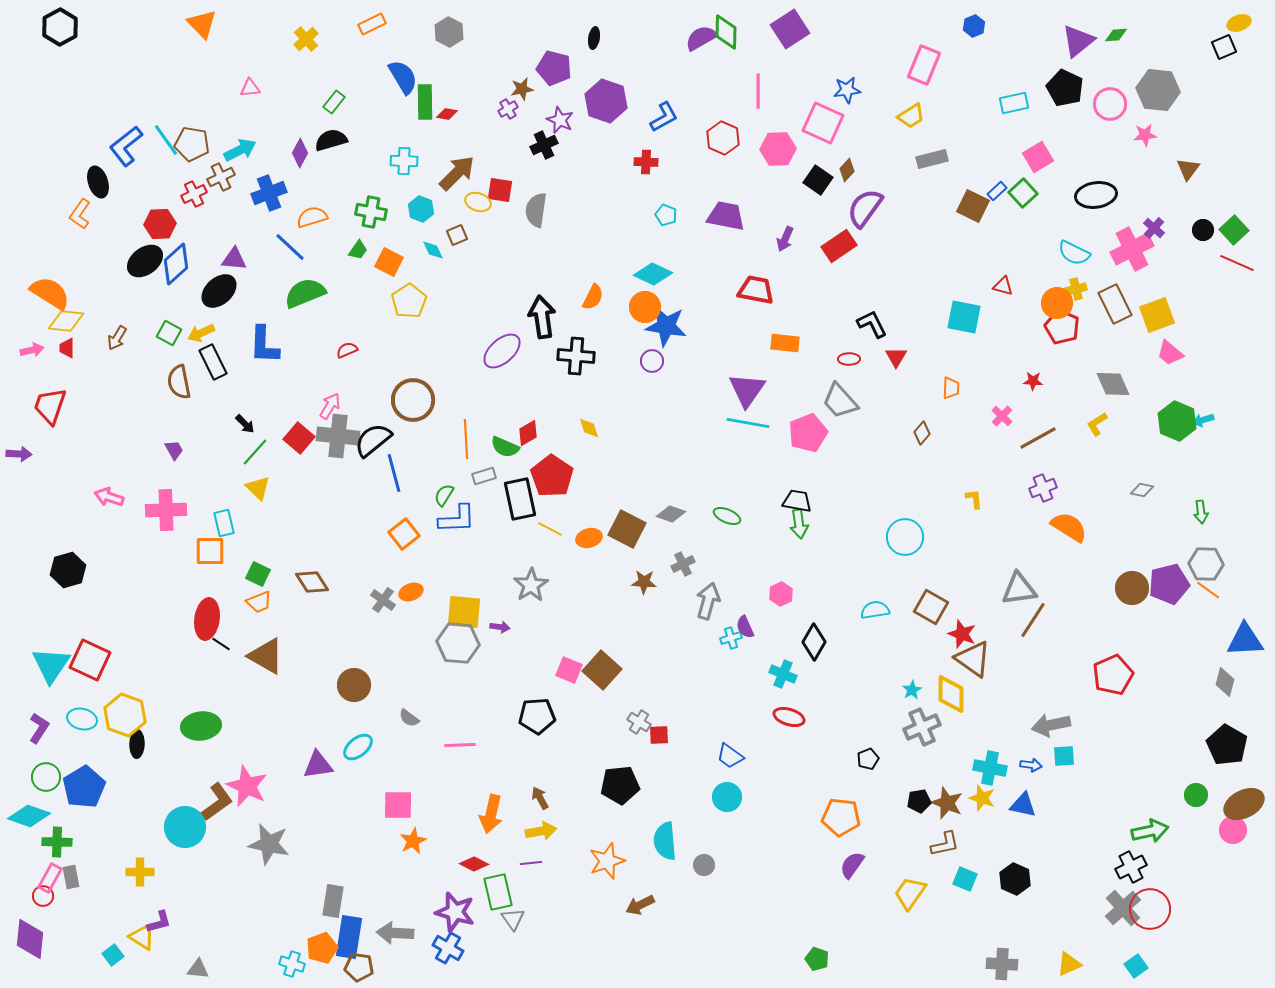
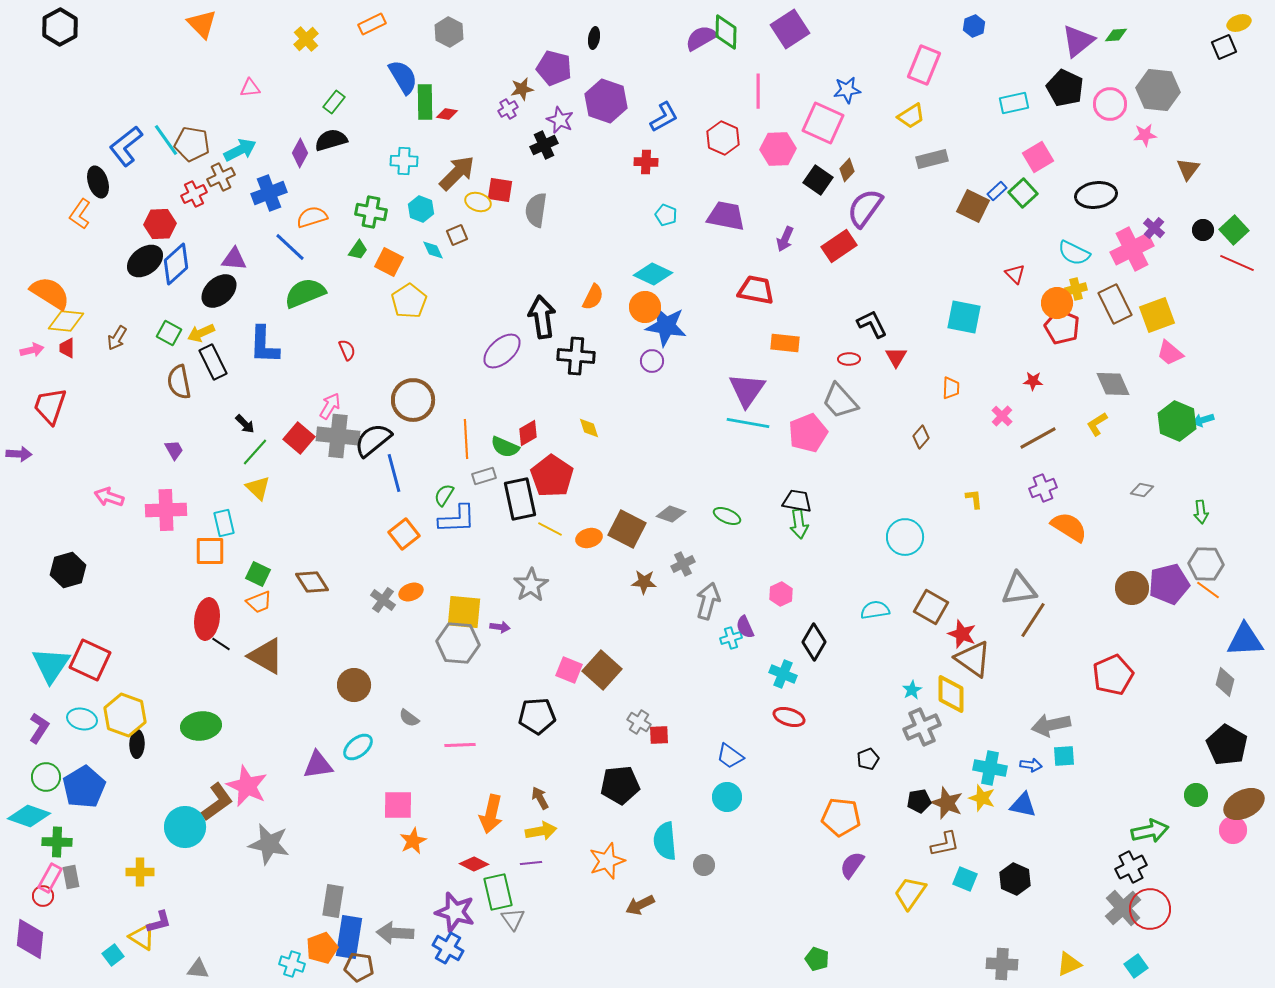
red triangle at (1003, 286): moved 12 px right, 12 px up; rotated 30 degrees clockwise
red semicircle at (347, 350): rotated 90 degrees clockwise
brown diamond at (922, 433): moved 1 px left, 4 px down
